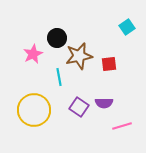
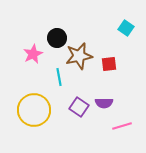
cyan square: moved 1 px left, 1 px down; rotated 21 degrees counterclockwise
